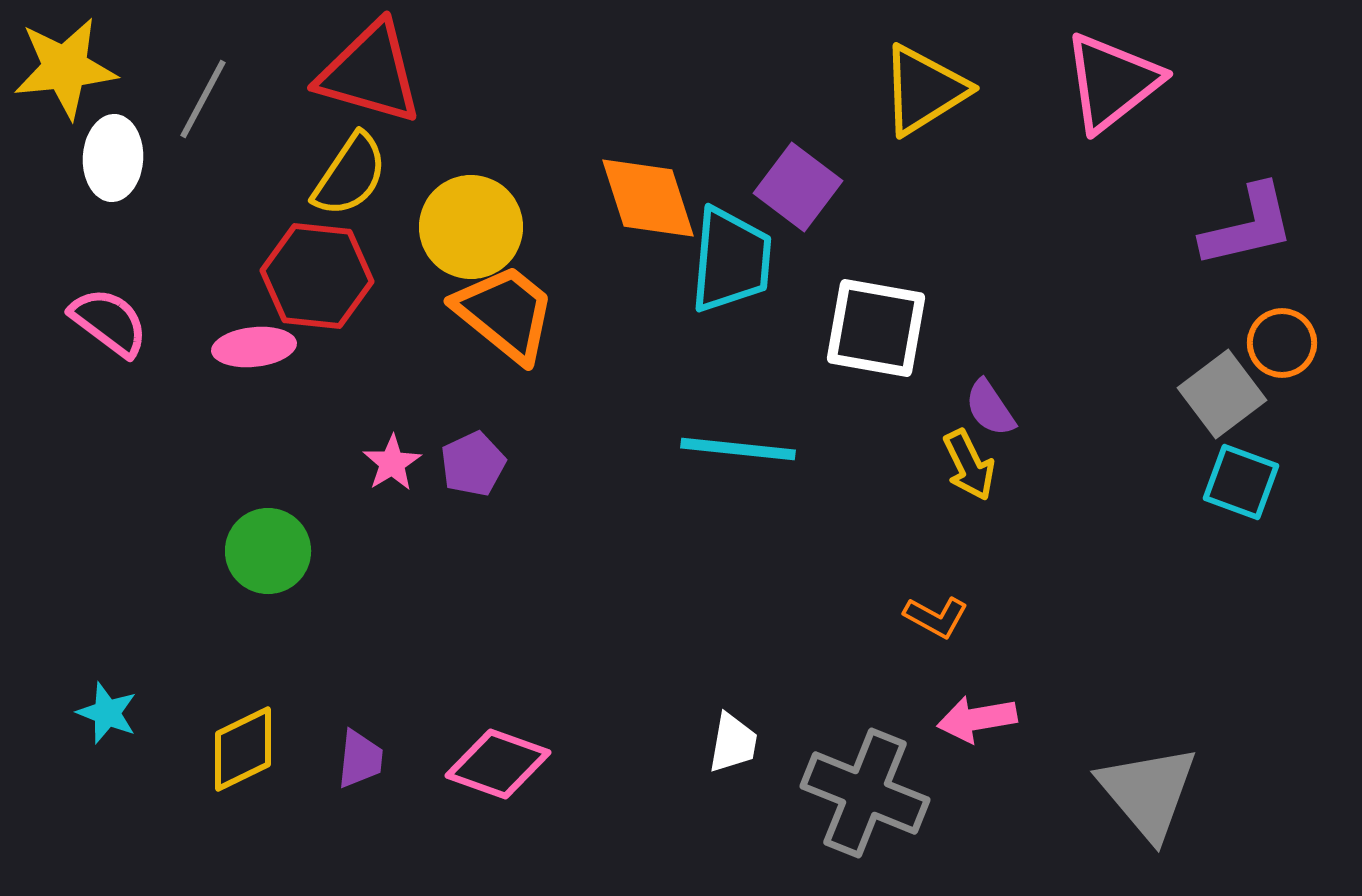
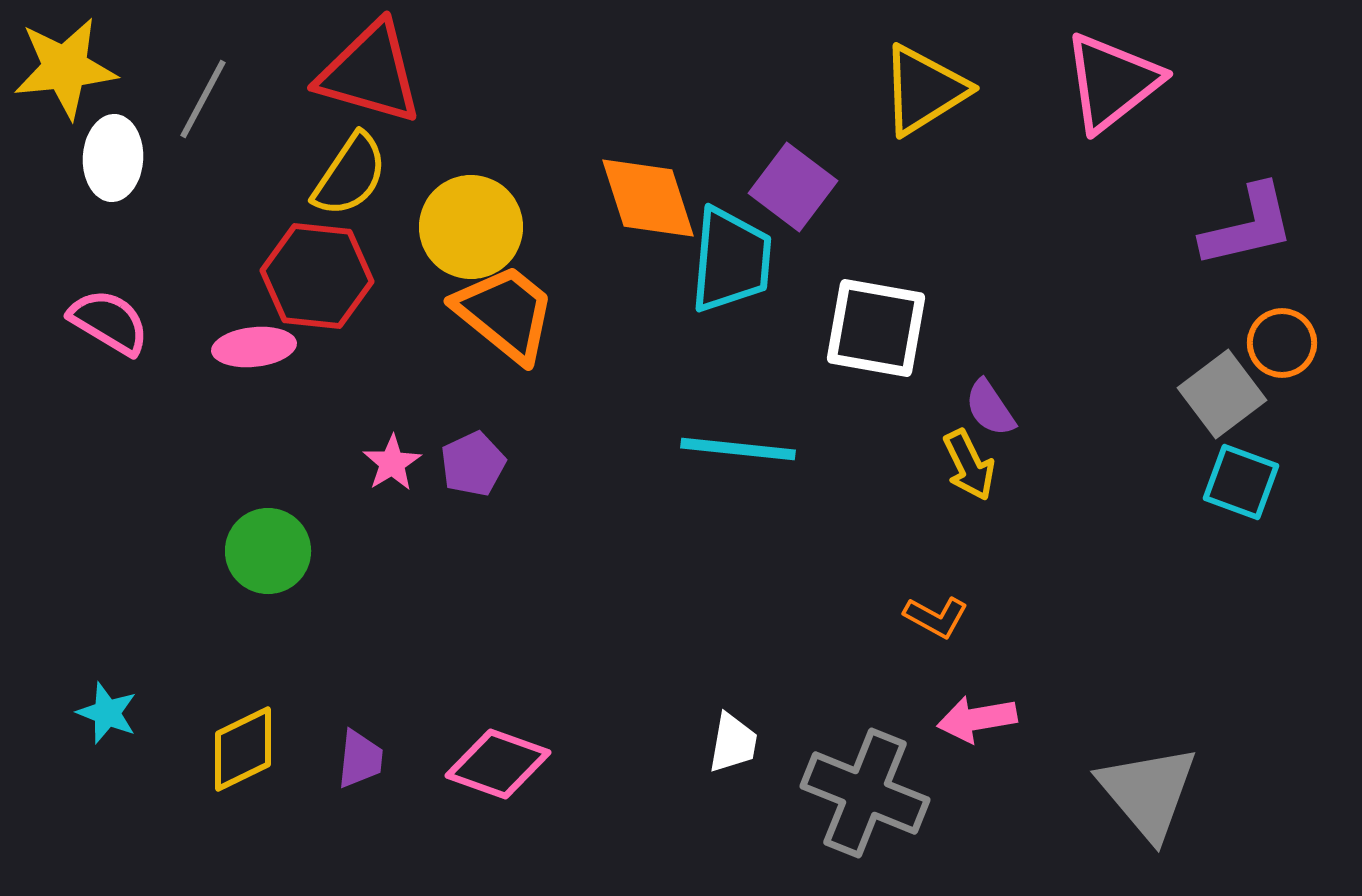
purple square: moved 5 px left
pink semicircle: rotated 6 degrees counterclockwise
